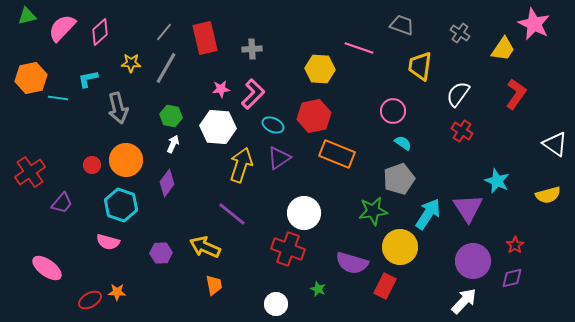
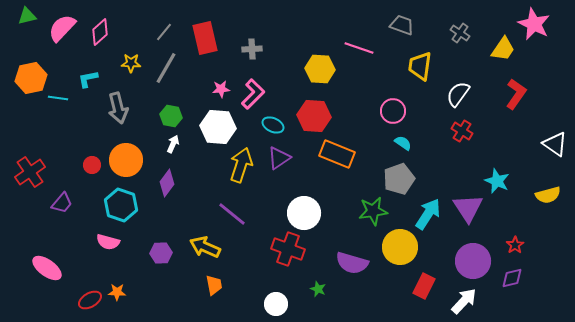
red hexagon at (314, 116): rotated 16 degrees clockwise
red rectangle at (385, 286): moved 39 px right
